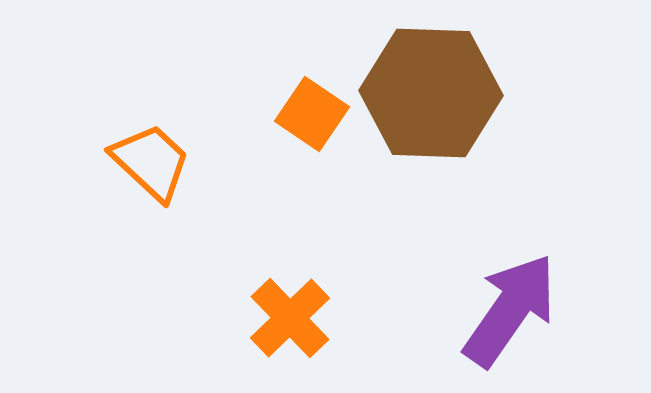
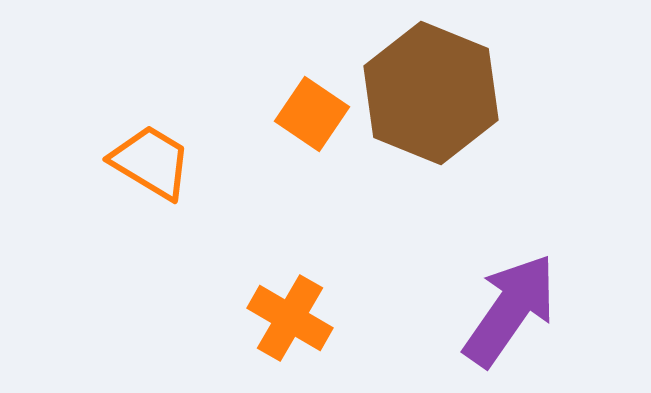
brown hexagon: rotated 20 degrees clockwise
orange trapezoid: rotated 12 degrees counterclockwise
orange cross: rotated 16 degrees counterclockwise
